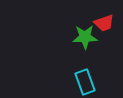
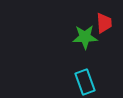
red trapezoid: rotated 75 degrees counterclockwise
